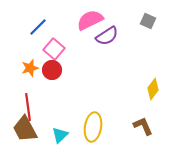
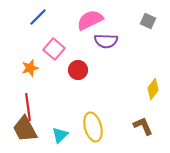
blue line: moved 10 px up
purple semicircle: moved 1 px left, 5 px down; rotated 35 degrees clockwise
red circle: moved 26 px right
yellow ellipse: rotated 24 degrees counterclockwise
